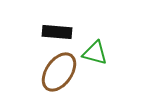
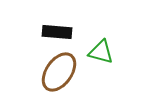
green triangle: moved 6 px right, 1 px up
